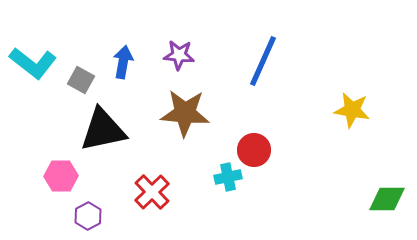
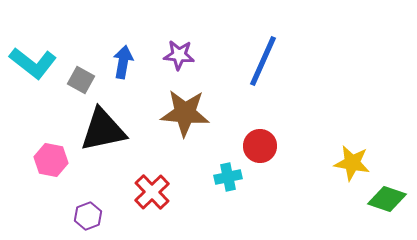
yellow star: moved 53 px down
red circle: moved 6 px right, 4 px up
pink hexagon: moved 10 px left, 16 px up; rotated 12 degrees clockwise
green diamond: rotated 18 degrees clockwise
purple hexagon: rotated 8 degrees clockwise
